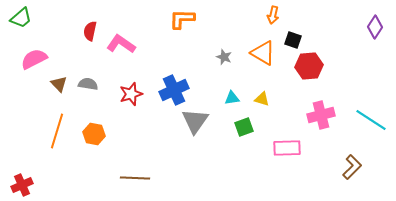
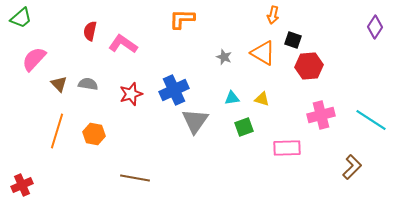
pink L-shape: moved 2 px right
pink semicircle: rotated 20 degrees counterclockwise
brown line: rotated 8 degrees clockwise
